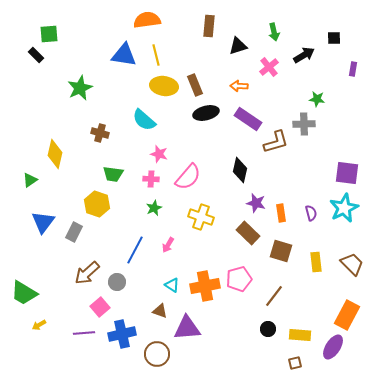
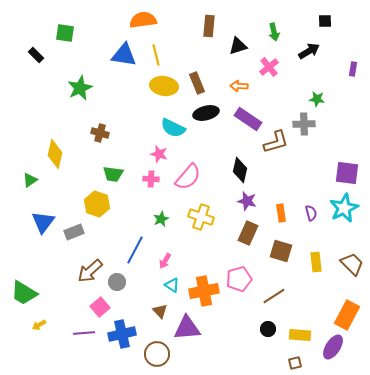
orange semicircle at (147, 20): moved 4 px left
green square at (49, 34): moved 16 px right, 1 px up; rotated 12 degrees clockwise
black square at (334, 38): moved 9 px left, 17 px up
black arrow at (304, 55): moved 5 px right, 4 px up
brown rectangle at (195, 85): moved 2 px right, 2 px up
cyan semicircle at (144, 120): moved 29 px right, 8 px down; rotated 15 degrees counterclockwise
purple star at (256, 203): moved 9 px left, 2 px up
green star at (154, 208): moved 7 px right, 11 px down
gray rectangle at (74, 232): rotated 42 degrees clockwise
brown rectangle at (248, 233): rotated 70 degrees clockwise
pink arrow at (168, 245): moved 3 px left, 16 px down
brown arrow at (87, 273): moved 3 px right, 2 px up
orange cross at (205, 286): moved 1 px left, 5 px down
brown line at (274, 296): rotated 20 degrees clockwise
brown triangle at (160, 311): rotated 28 degrees clockwise
